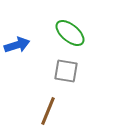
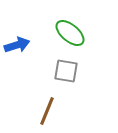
brown line: moved 1 px left
